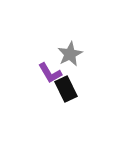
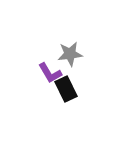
gray star: rotated 20 degrees clockwise
